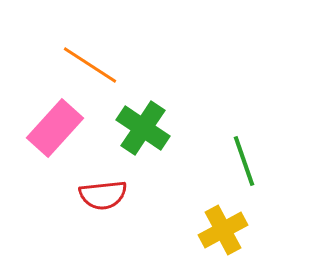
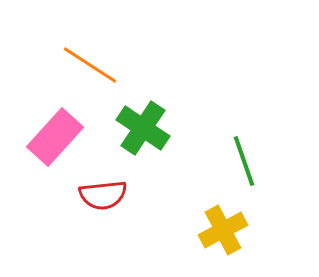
pink rectangle: moved 9 px down
